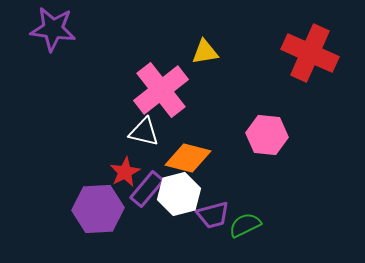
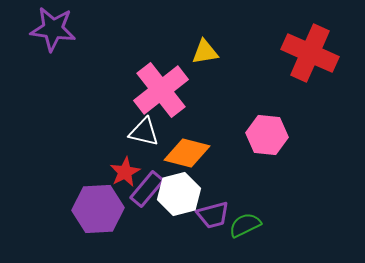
orange diamond: moved 1 px left, 5 px up
